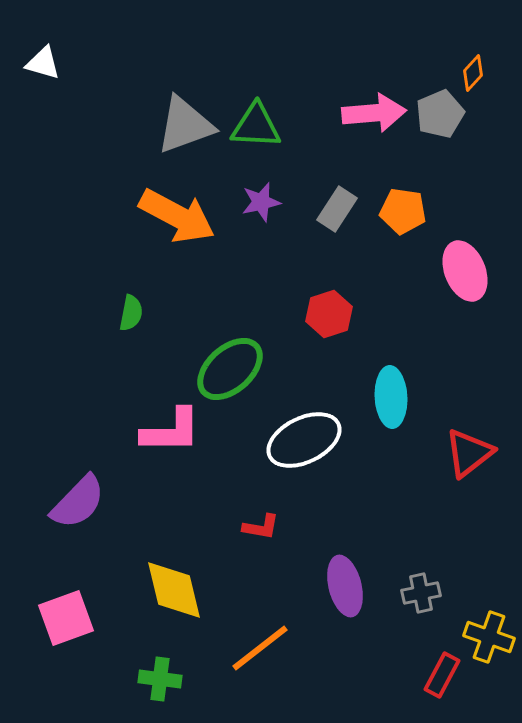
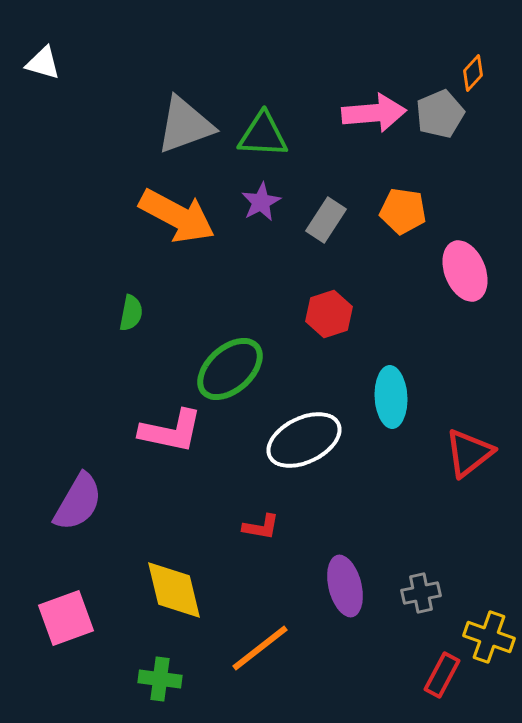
green triangle: moved 7 px right, 9 px down
purple star: rotated 15 degrees counterclockwise
gray rectangle: moved 11 px left, 11 px down
pink L-shape: rotated 12 degrees clockwise
purple semicircle: rotated 14 degrees counterclockwise
